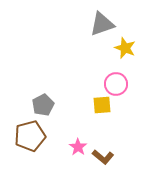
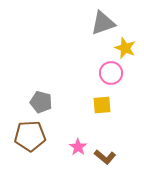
gray triangle: moved 1 px right, 1 px up
pink circle: moved 5 px left, 11 px up
gray pentagon: moved 2 px left, 3 px up; rotated 30 degrees counterclockwise
brown pentagon: rotated 12 degrees clockwise
brown L-shape: moved 2 px right
